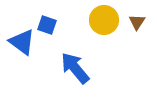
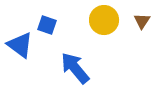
brown triangle: moved 5 px right, 1 px up
blue triangle: moved 2 px left, 3 px down
